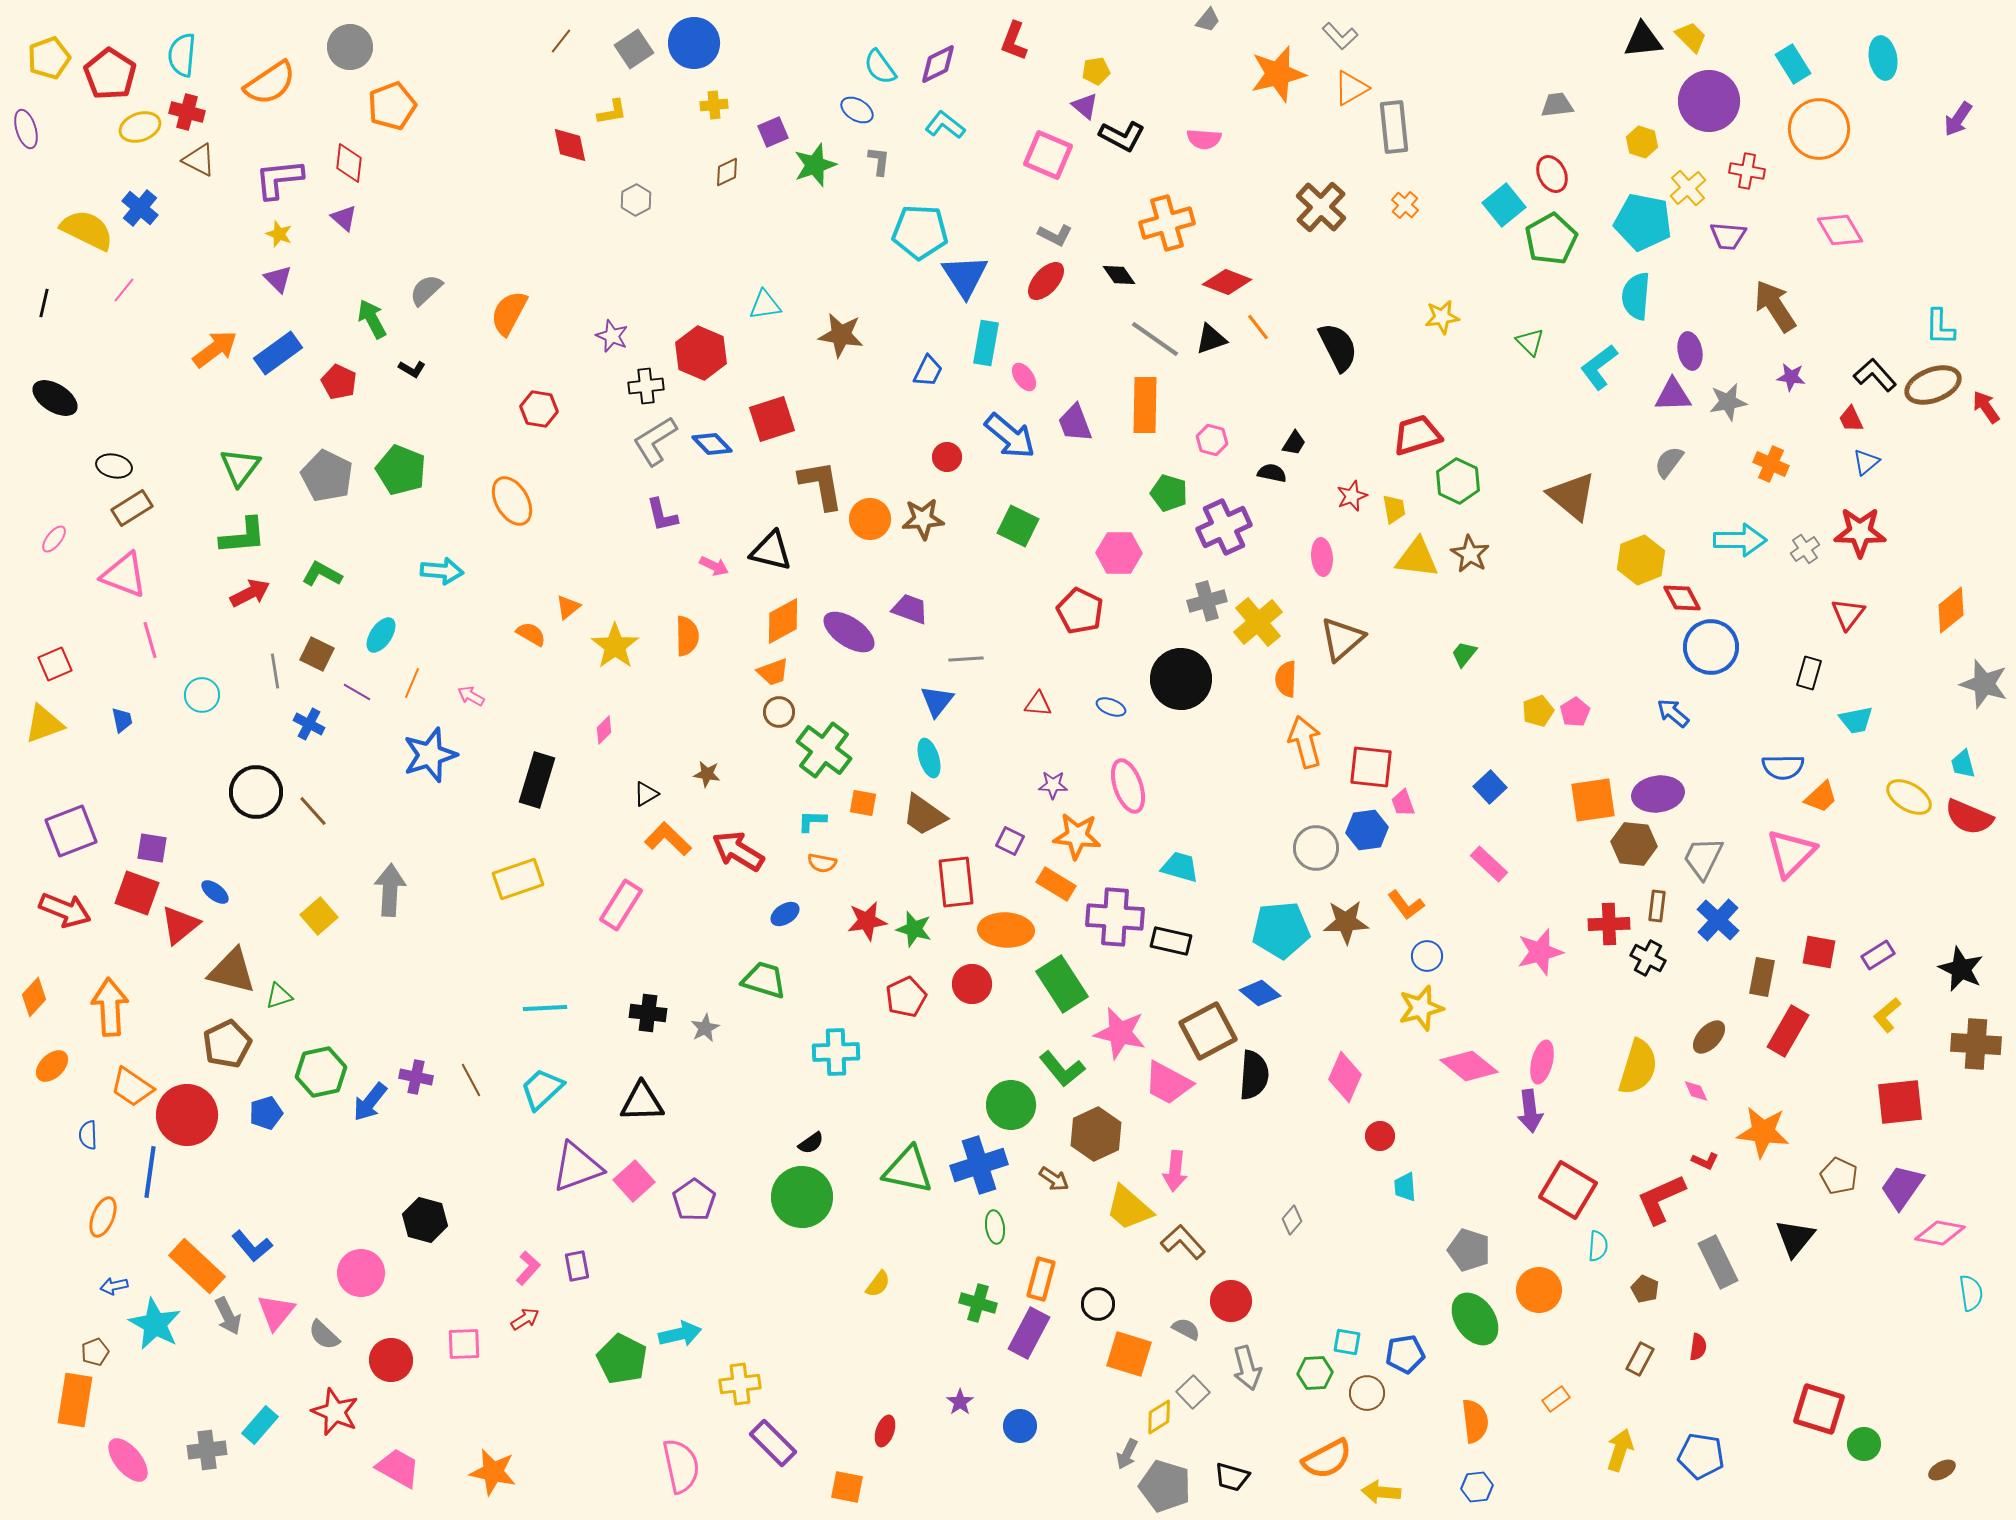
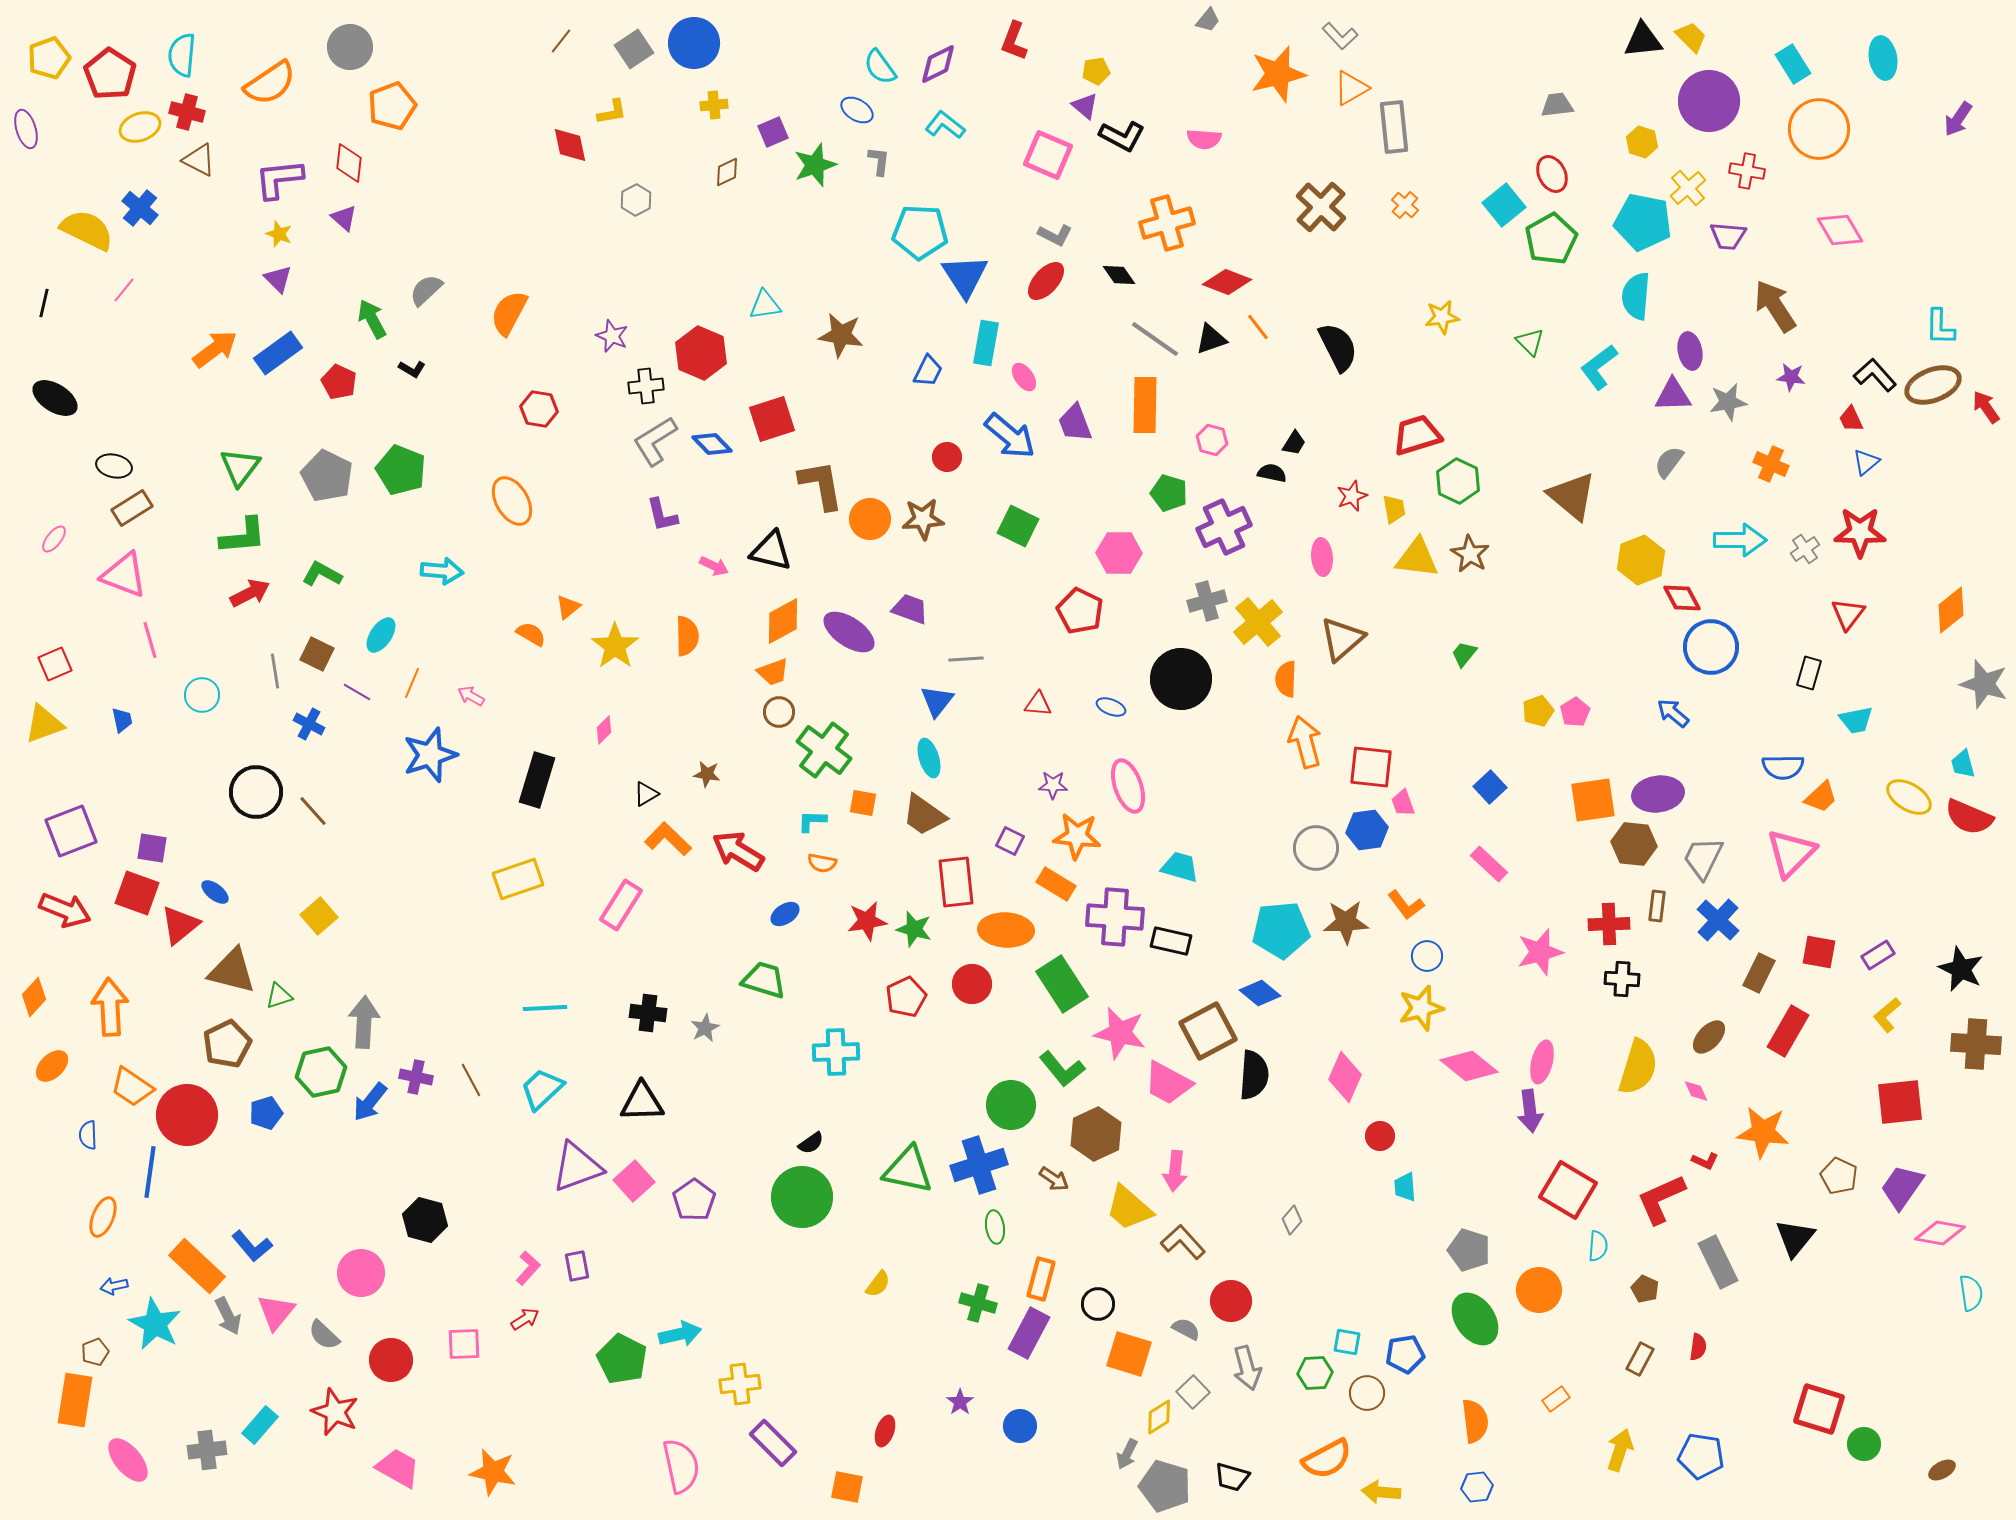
gray arrow at (390, 890): moved 26 px left, 132 px down
black cross at (1648, 958): moved 26 px left, 21 px down; rotated 24 degrees counterclockwise
brown rectangle at (1762, 977): moved 3 px left, 4 px up; rotated 15 degrees clockwise
